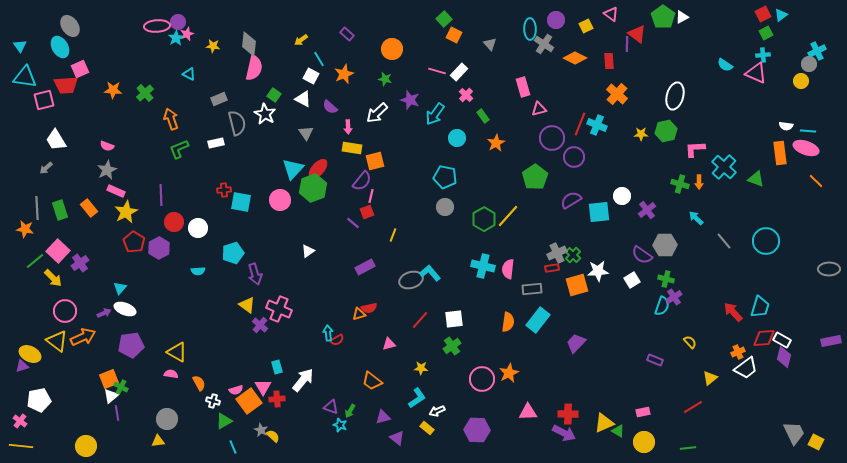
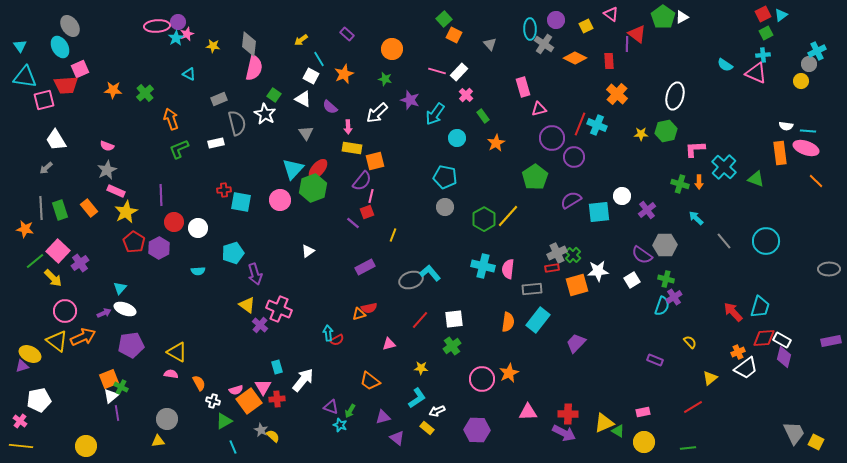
gray line at (37, 208): moved 4 px right
orange trapezoid at (372, 381): moved 2 px left
